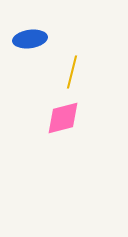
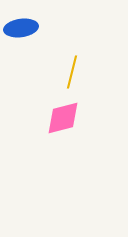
blue ellipse: moved 9 px left, 11 px up
